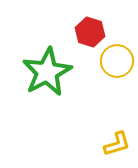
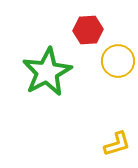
red hexagon: moved 2 px left, 2 px up; rotated 20 degrees counterclockwise
yellow circle: moved 1 px right
